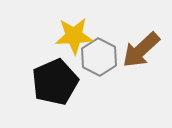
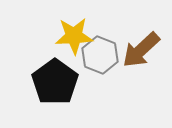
gray hexagon: moved 1 px right, 2 px up; rotated 6 degrees counterclockwise
black pentagon: rotated 12 degrees counterclockwise
